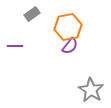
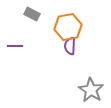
gray rectangle: rotated 63 degrees clockwise
purple semicircle: rotated 144 degrees clockwise
